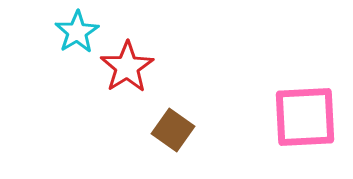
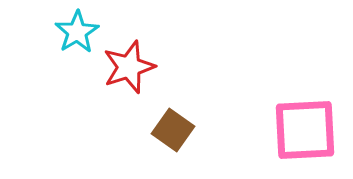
red star: moved 2 px right; rotated 14 degrees clockwise
pink square: moved 13 px down
